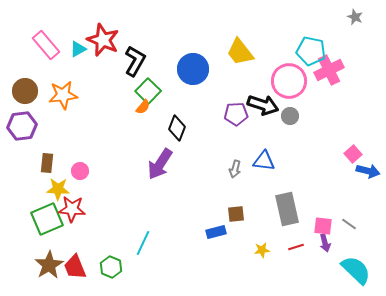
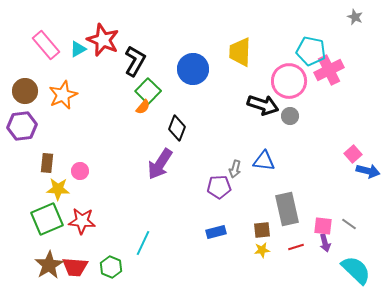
yellow trapezoid at (240, 52): rotated 40 degrees clockwise
orange star at (63, 95): rotated 16 degrees counterclockwise
purple pentagon at (236, 114): moved 17 px left, 73 px down
red star at (72, 209): moved 10 px right, 12 px down
brown square at (236, 214): moved 26 px right, 16 px down
red trapezoid at (75, 267): rotated 64 degrees counterclockwise
